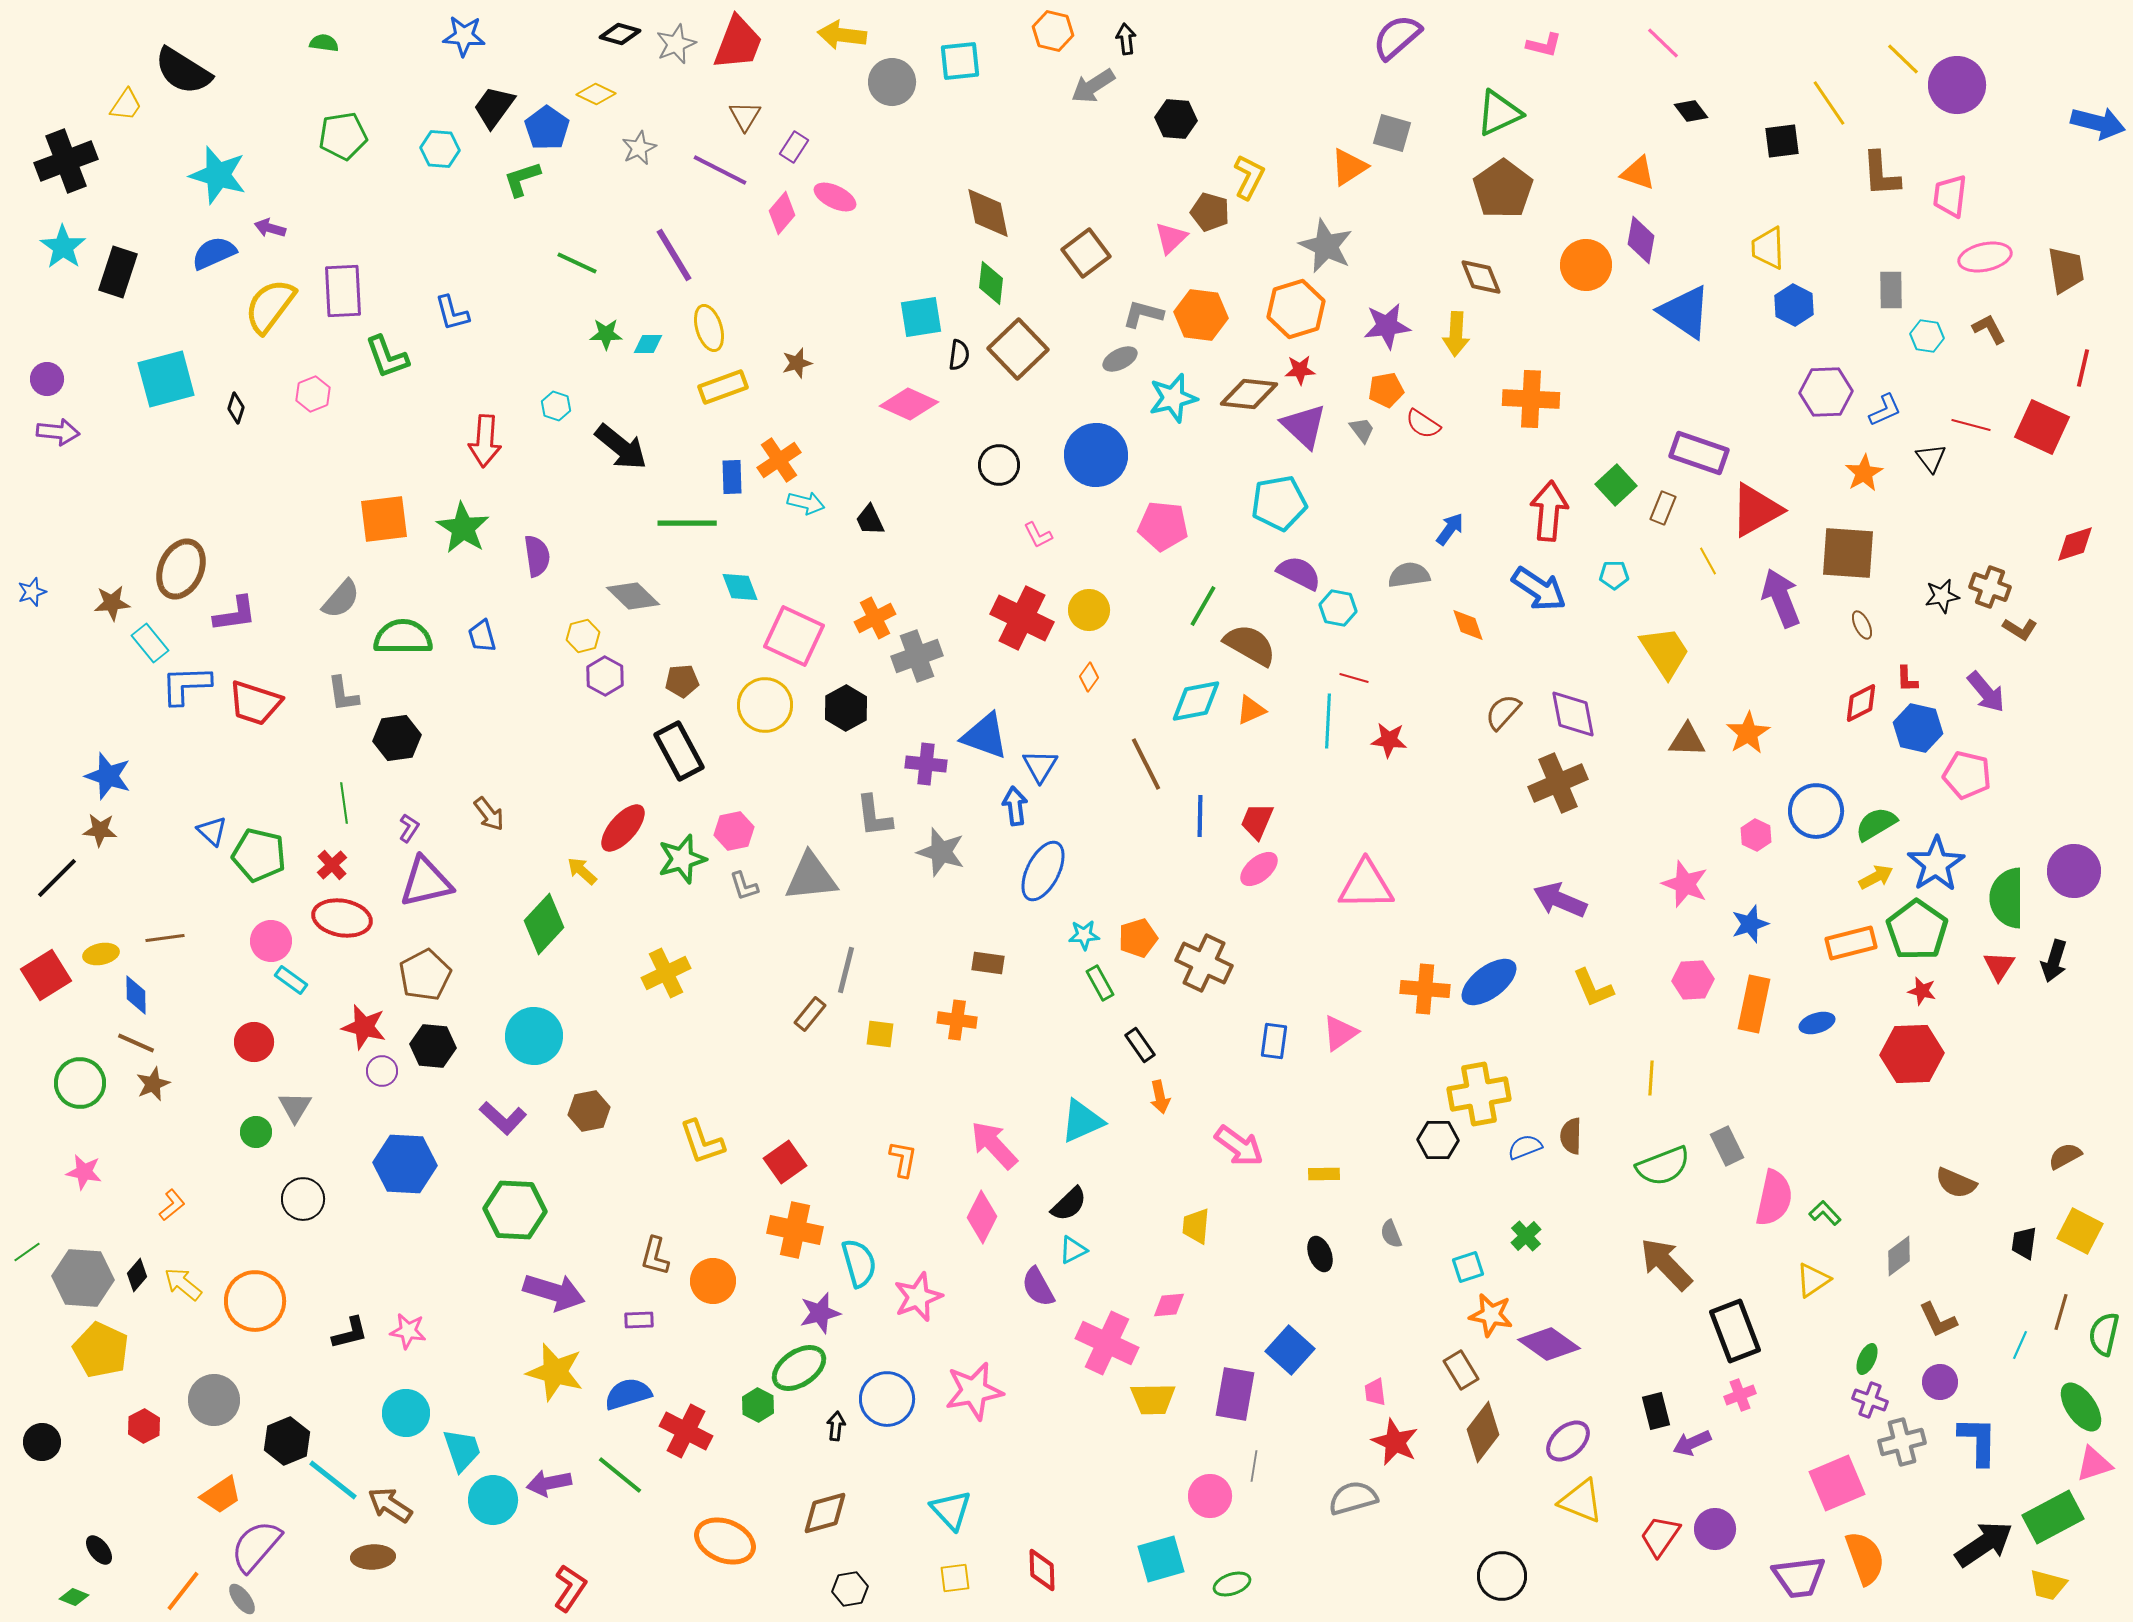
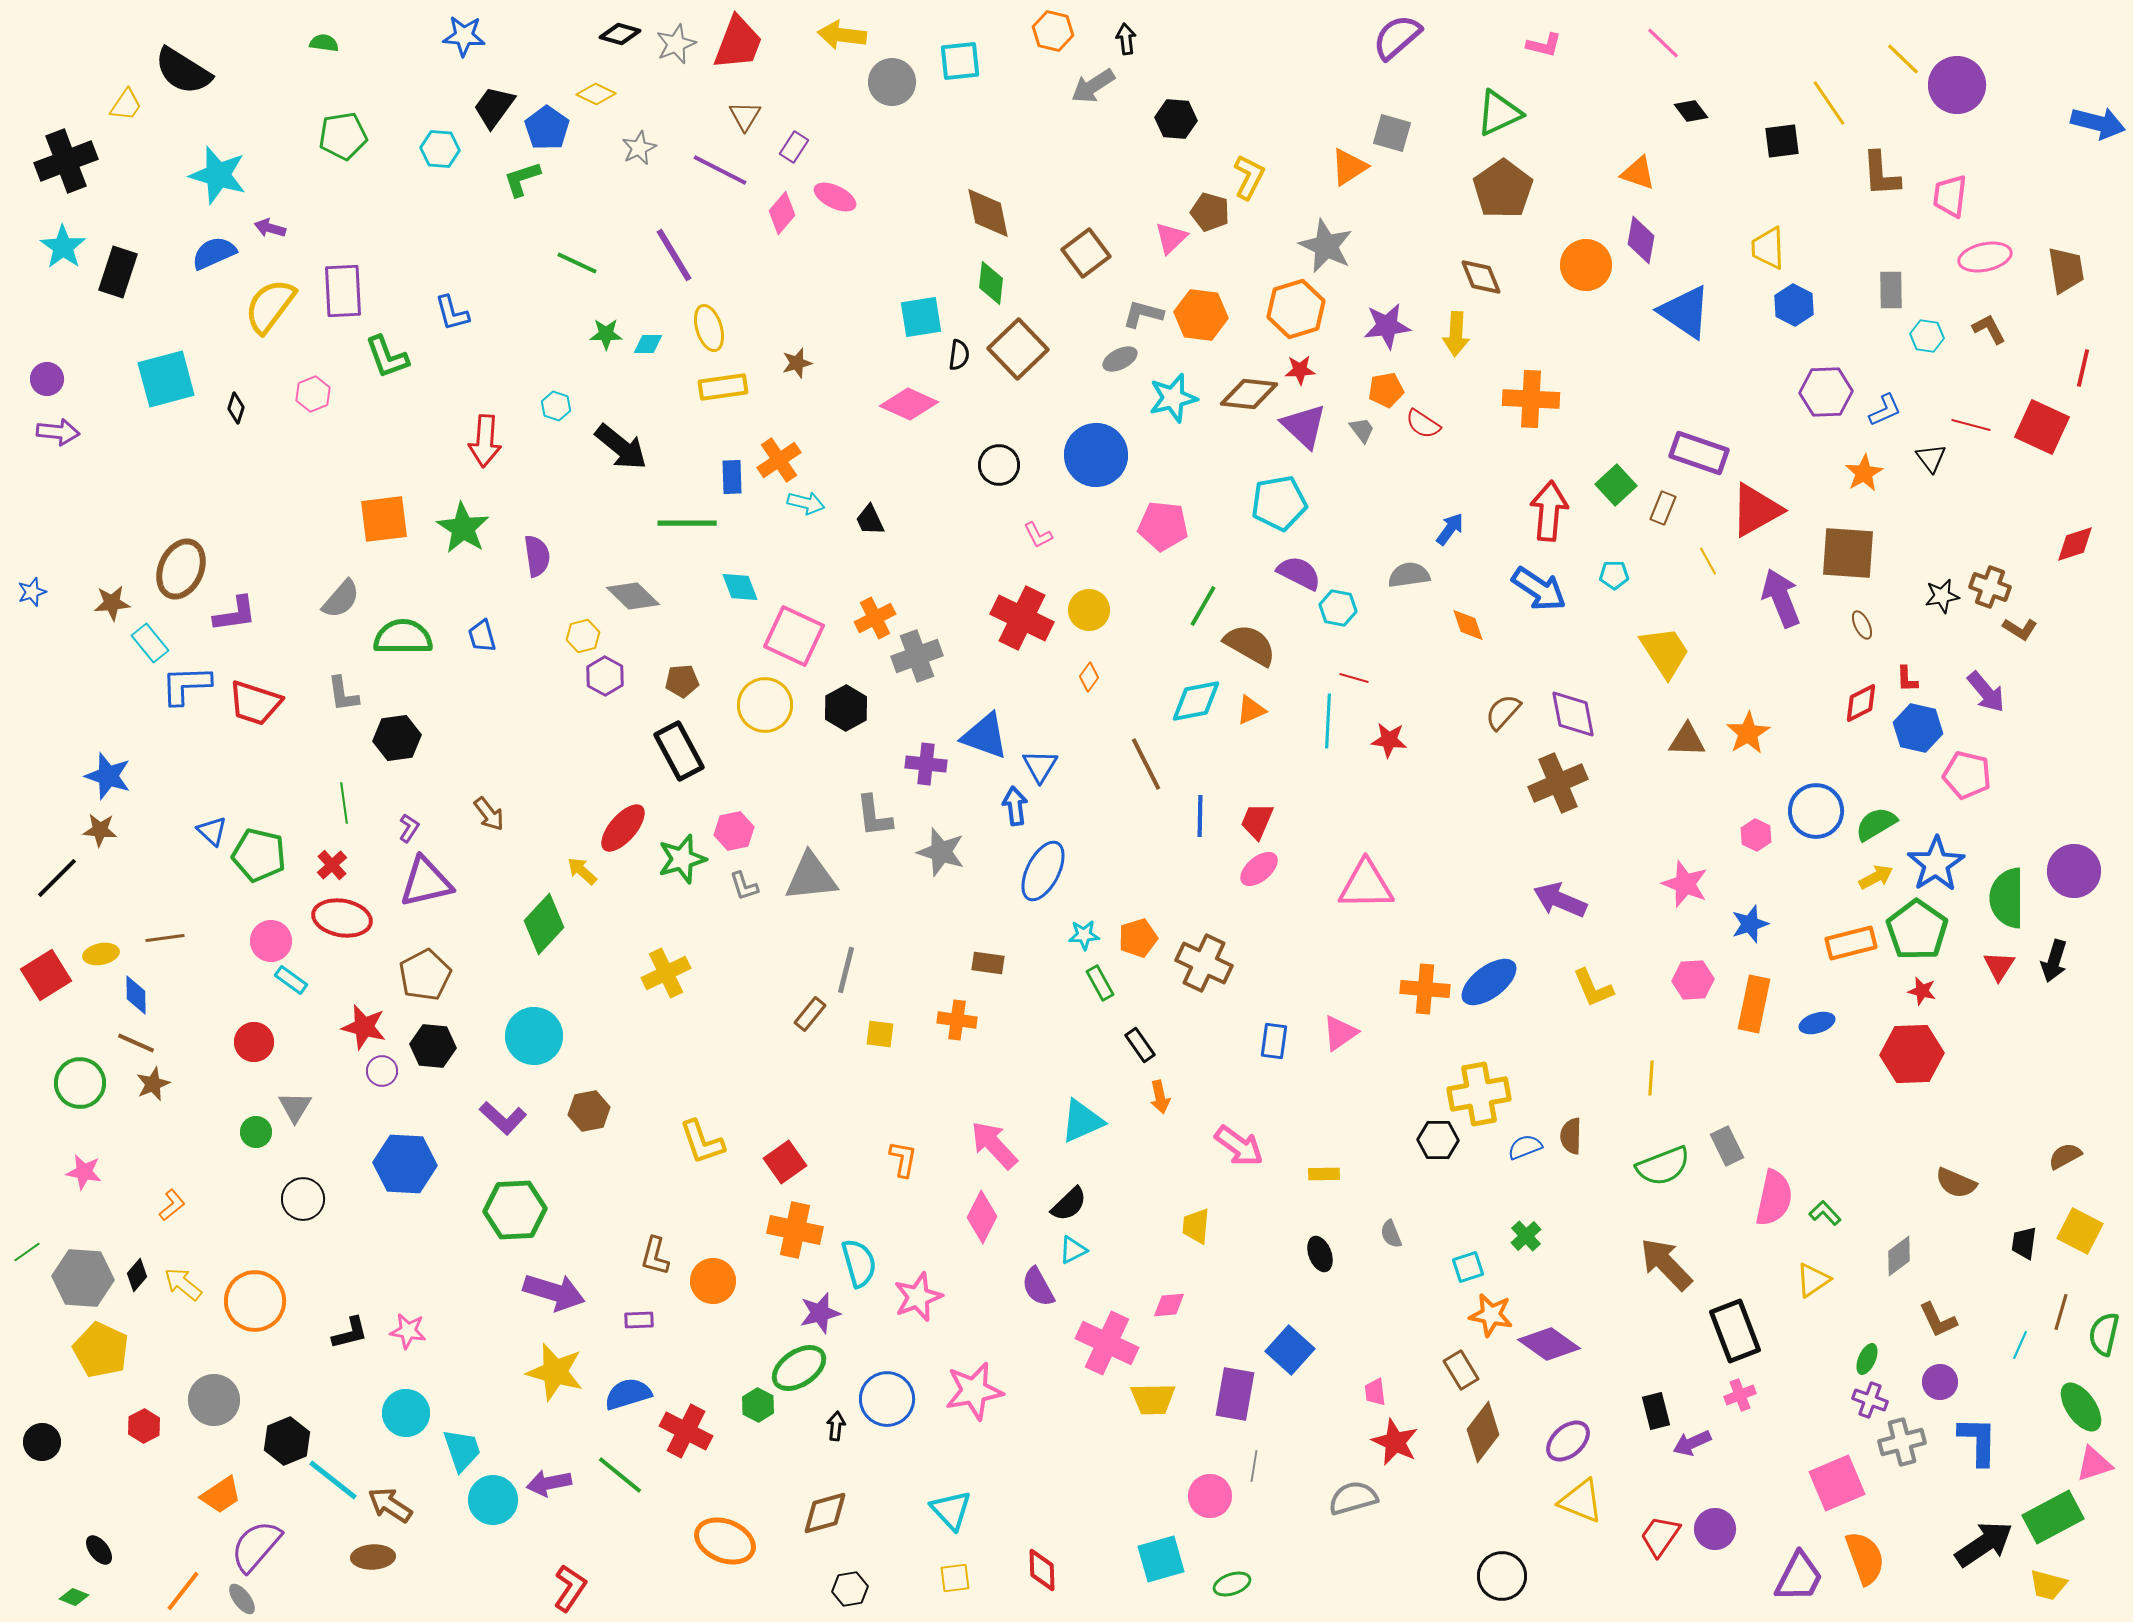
yellow rectangle at (723, 387): rotated 12 degrees clockwise
green hexagon at (515, 1210): rotated 6 degrees counterclockwise
purple trapezoid at (1799, 1577): rotated 56 degrees counterclockwise
